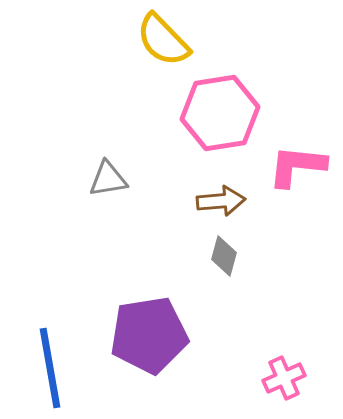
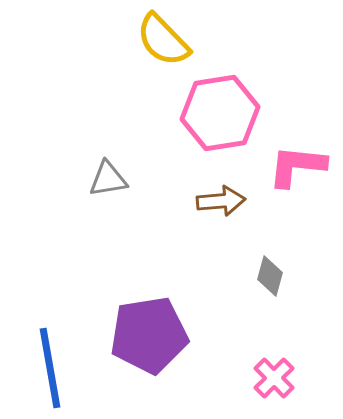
gray diamond: moved 46 px right, 20 px down
pink cross: moved 10 px left; rotated 21 degrees counterclockwise
